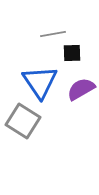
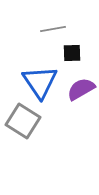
gray line: moved 5 px up
